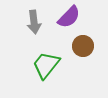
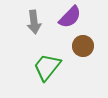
purple semicircle: moved 1 px right
green trapezoid: moved 1 px right, 2 px down
